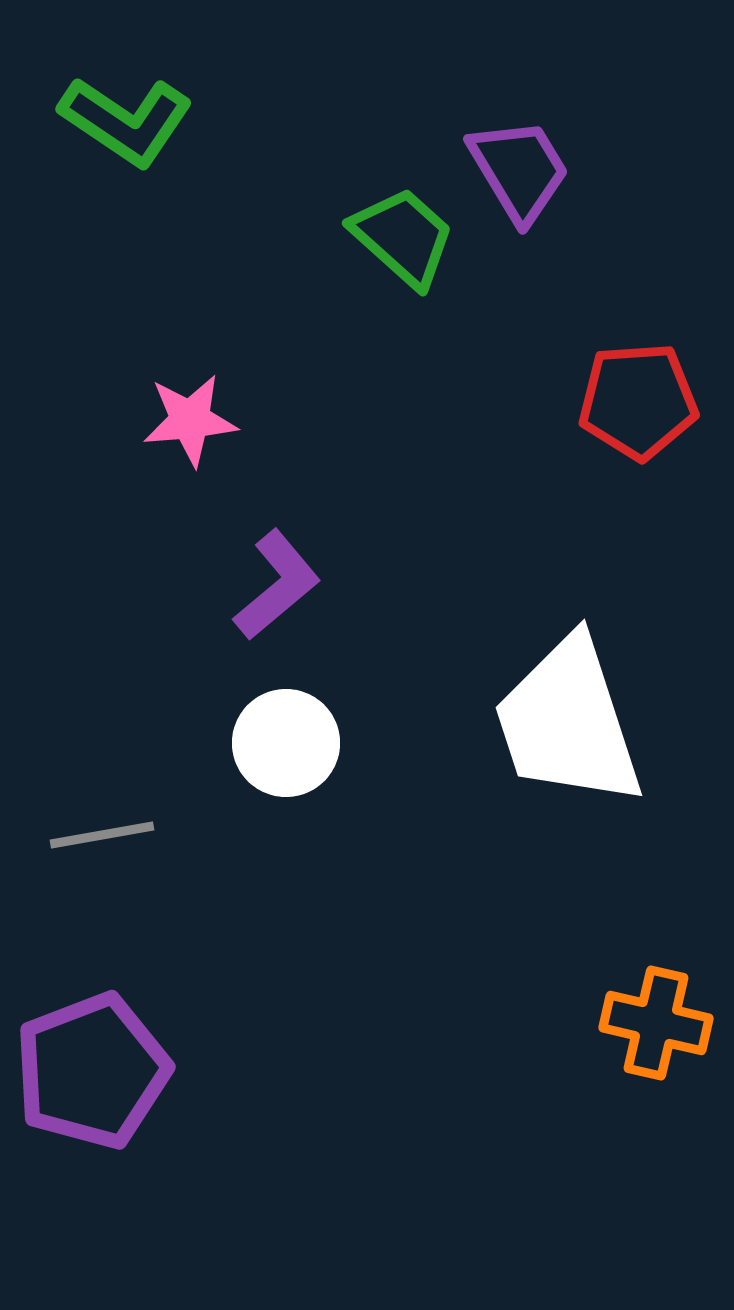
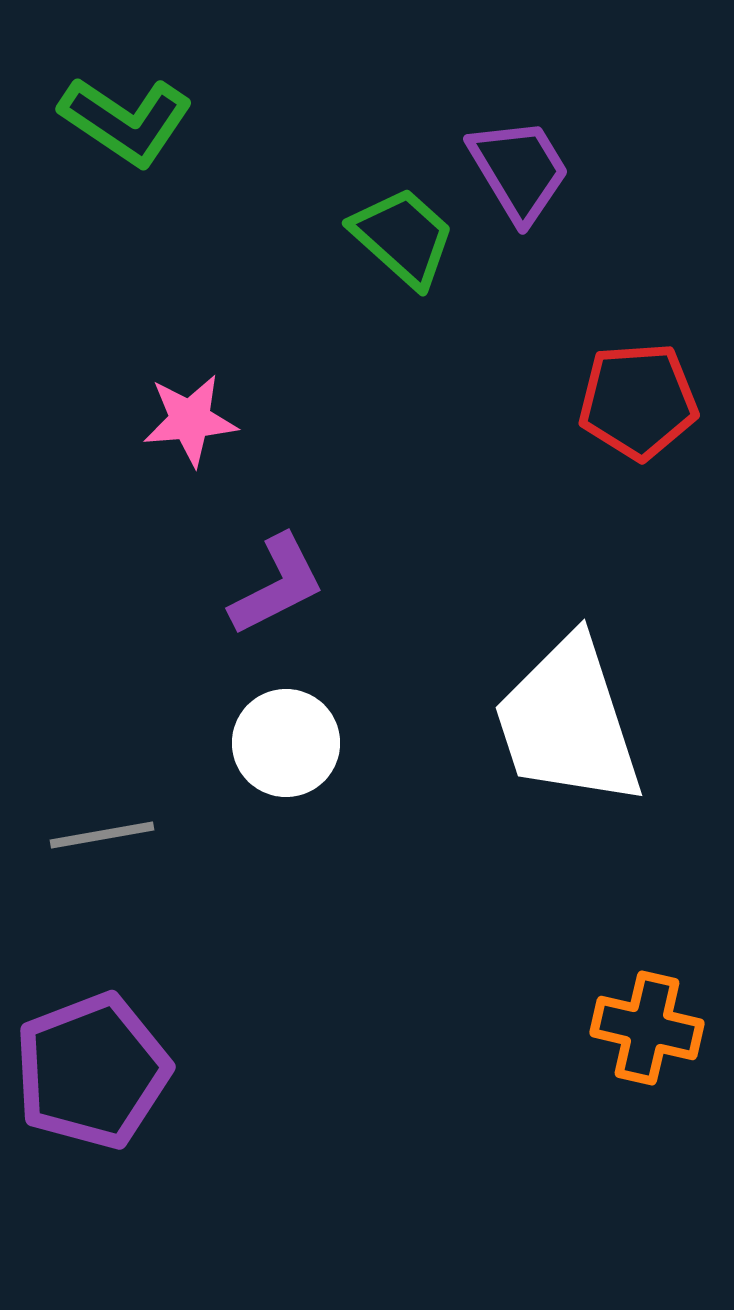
purple L-shape: rotated 13 degrees clockwise
orange cross: moved 9 px left, 5 px down
